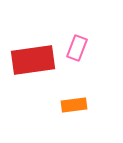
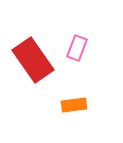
red rectangle: rotated 63 degrees clockwise
